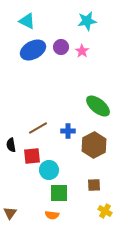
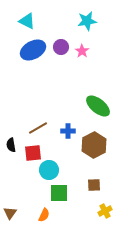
red square: moved 1 px right, 3 px up
yellow cross: rotated 32 degrees clockwise
orange semicircle: moved 8 px left; rotated 72 degrees counterclockwise
